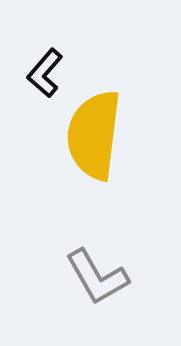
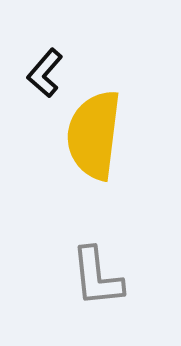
gray L-shape: rotated 24 degrees clockwise
